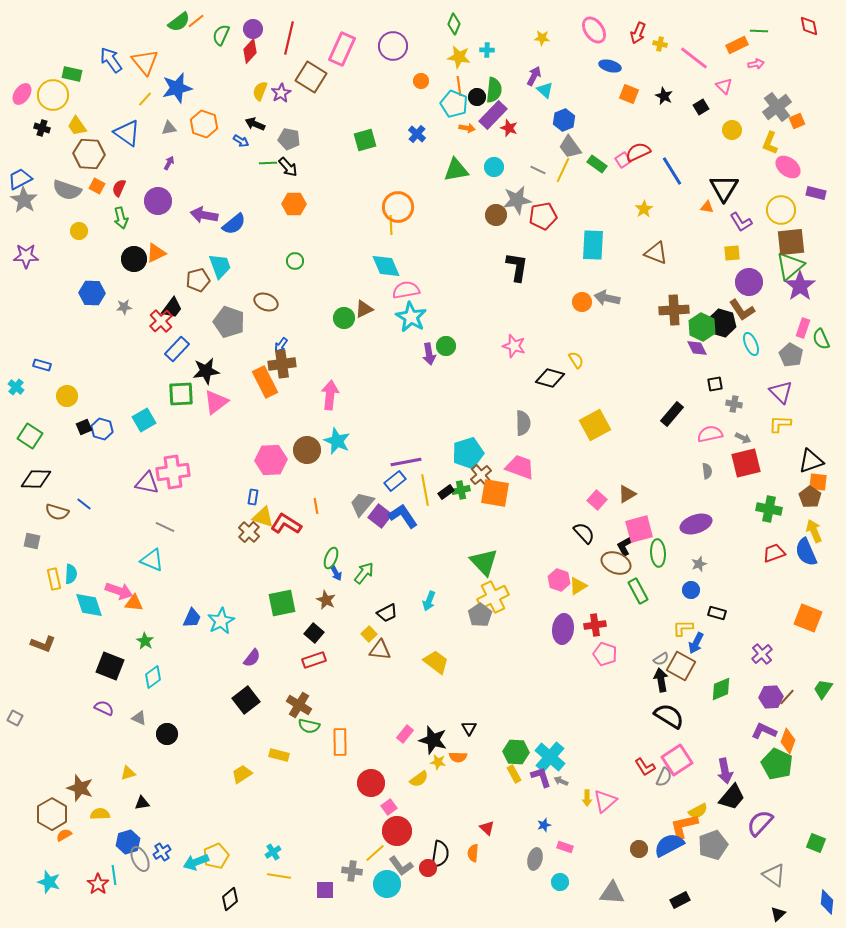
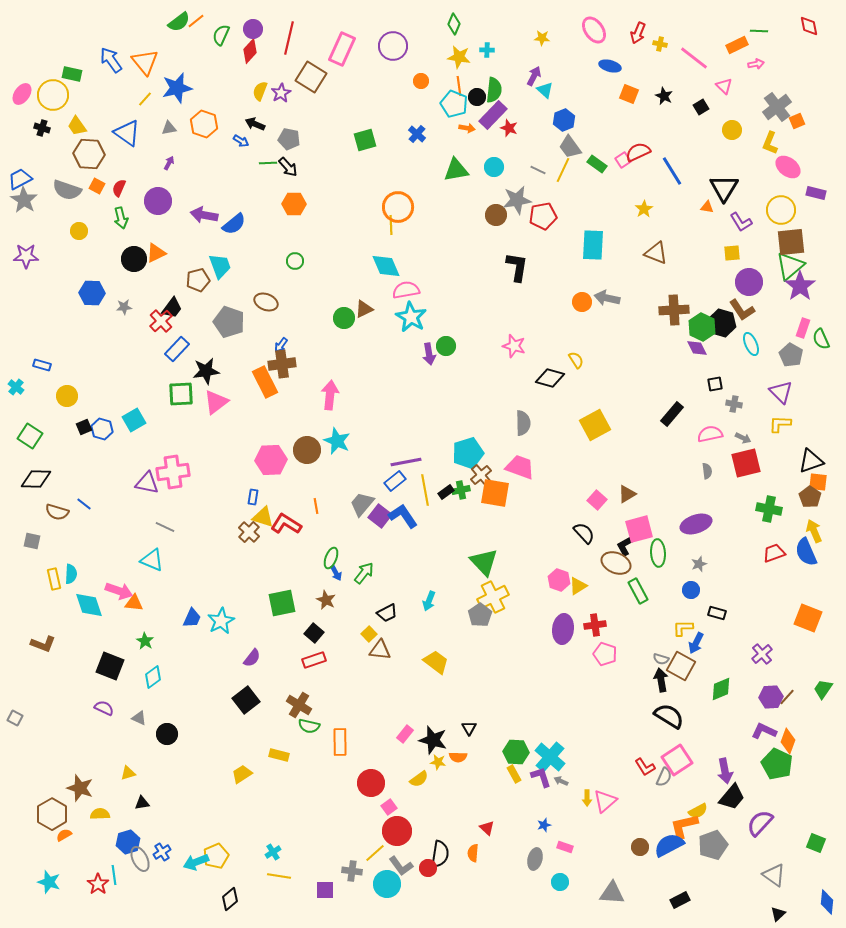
cyan square at (144, 420): moved 10 px left
gray semicircle at (661, 659): rotated 49 degrees clockwise
brown circle at (639, 849): moved 1 px right, 2 px up
